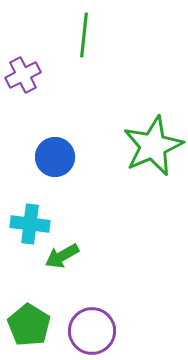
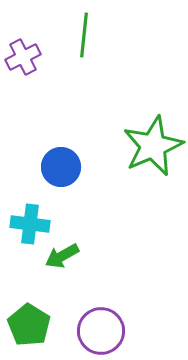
purple cross: moved 18 px up
blue circle: moved 6 px right, 10 px down
purple circle: moved 9 px right
